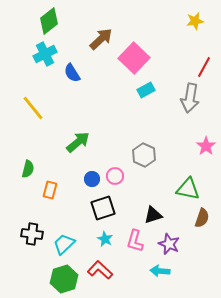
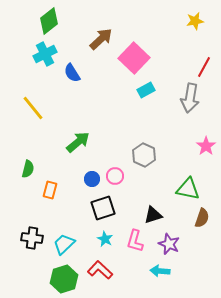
black cross: moved 4 px down
